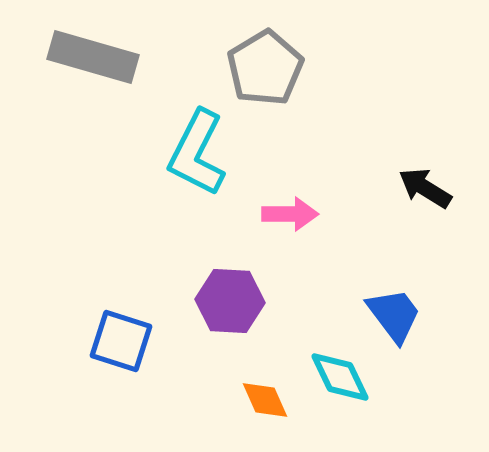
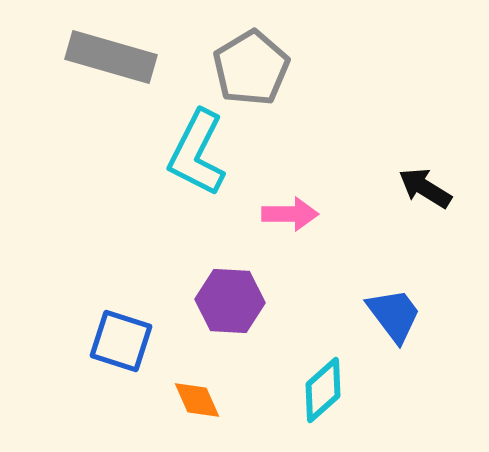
gray rectangle: moved 18 px right
gray pentagon: moved 14 px left
cyan diamond: moved 17 px left, 13 px down; rotated 74 degrees clockwise
orange diamond: moved 68 px left
